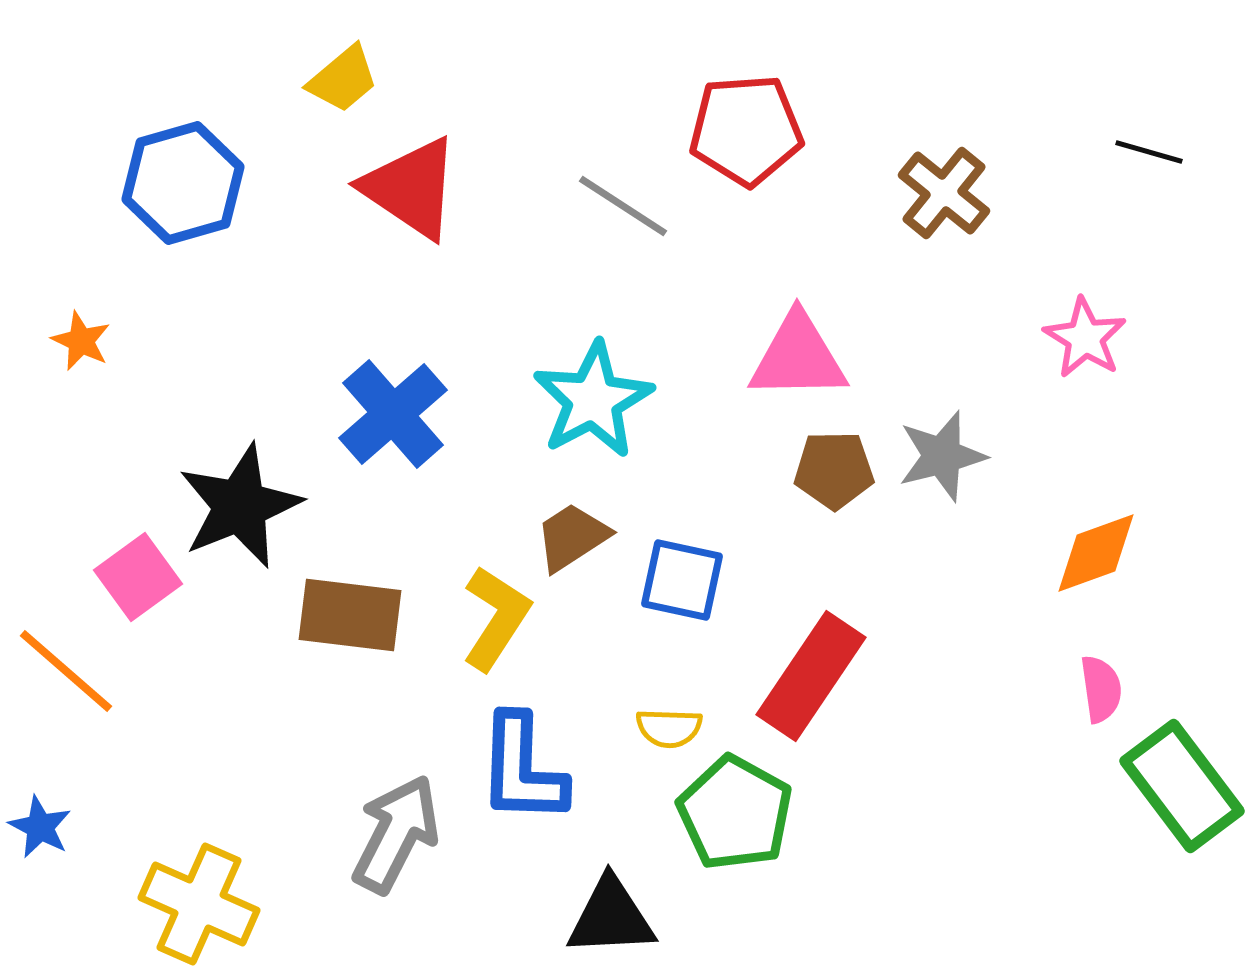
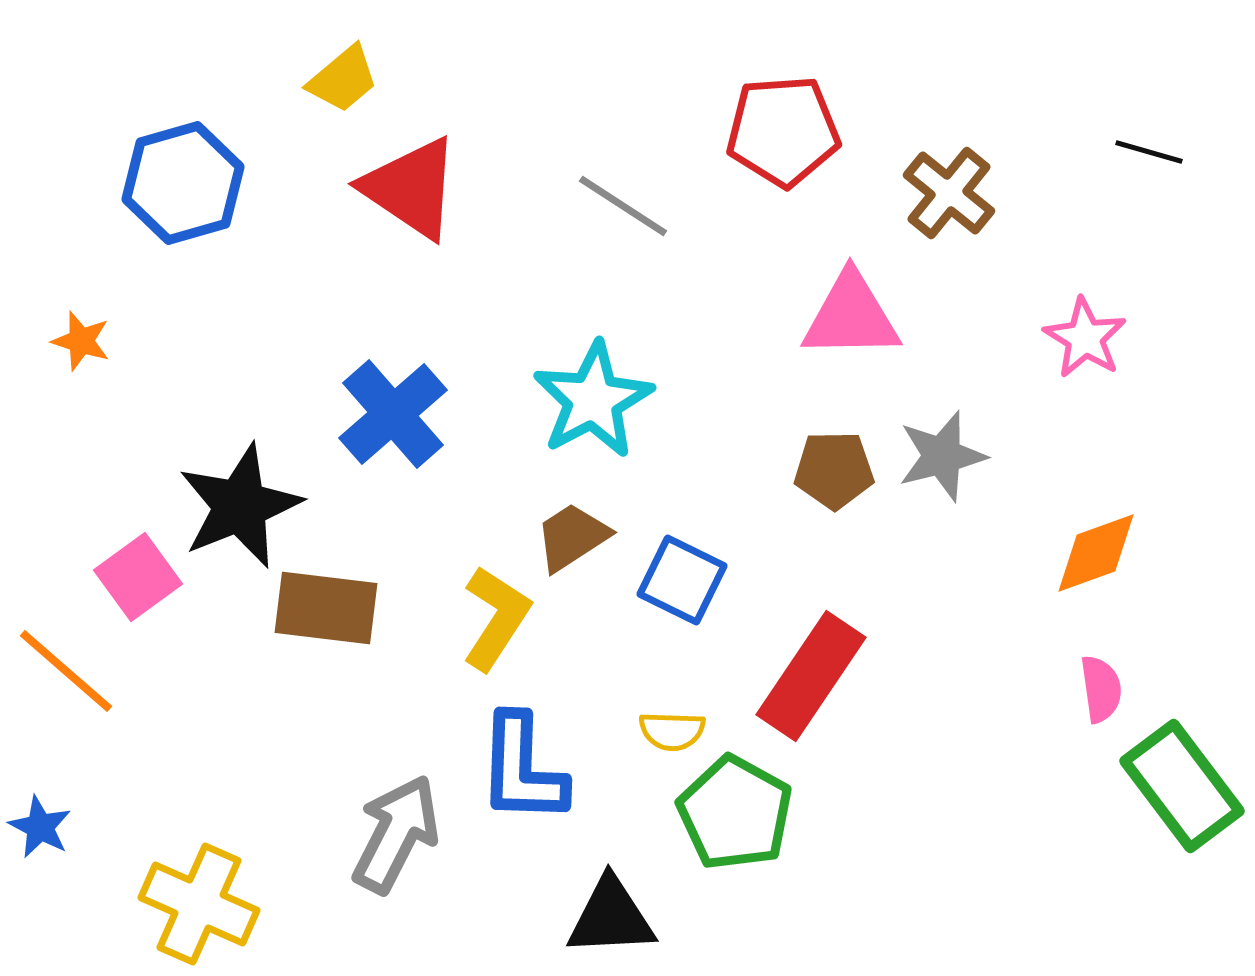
red pentagon: moved 37 px right, 1 px down
brown cross: moved 5 px right
orange star: rotated 8 degrees counterclockwise
pink triangle: moved 53 px right, 41 px up
blue square: rotated 14 degrees clockwise
brown rectangle: moved 24 px left, 7 px up
yellow semicircle: moved 3 px right, 3 px down
